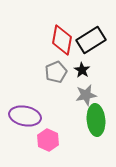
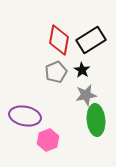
red diamond: moved 3 px left
pink hexagon: rotated 15 degrees clockwise
